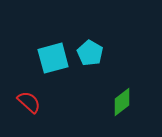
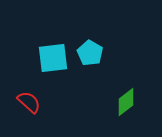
cyan square: rotated 8 degrees clockwise
green diamond: moved 4 px right
